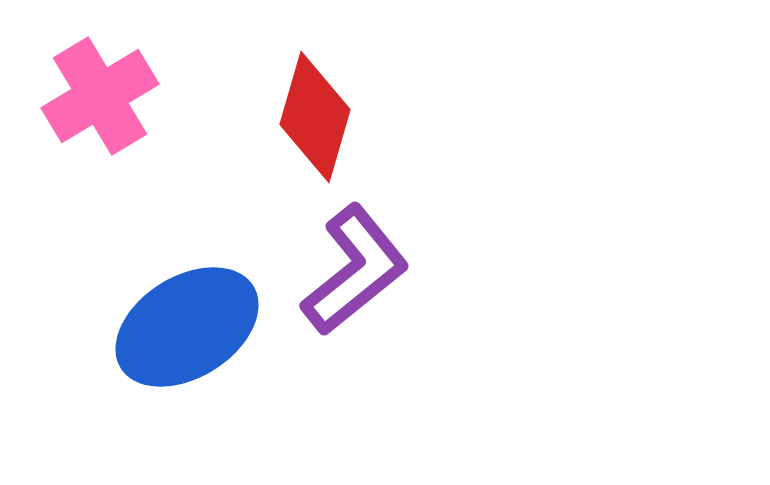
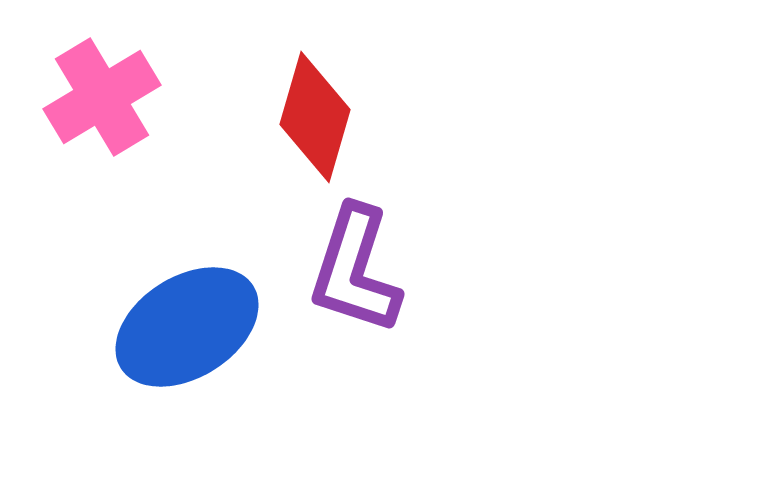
pink cross: moved 2 px right, 1 px down
purple L-shape: rotated 147 degrees clockwise
